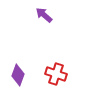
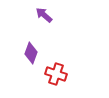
purple diamond: moved 13 px right, 22 px up
